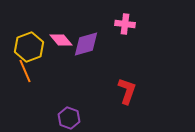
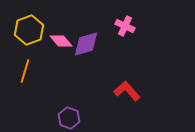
pink cross: moved 2 px down; rotated 18 degrees clockwise
pink diamond: moved 1 px down
yellow hexagon: moved 17 px up
orange line: rotated 40 degrees clockwise
red L-shape: rotated 60 degrees counterclockwise
